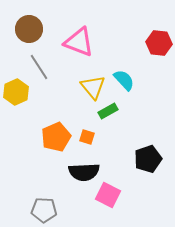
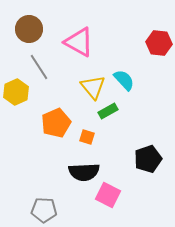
pink triangle: rotated 8 degrees clockwise
orange pentagon: moved 14 px up
